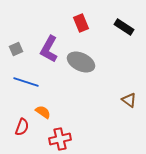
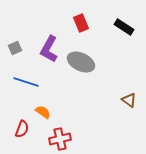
gray square: moved 1 px left, 1 px up
red semicircle: moved 2 px down
